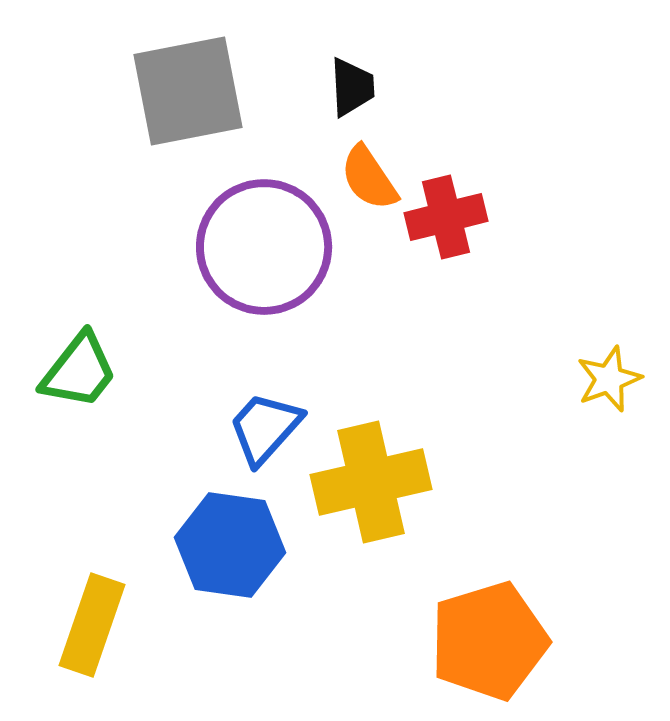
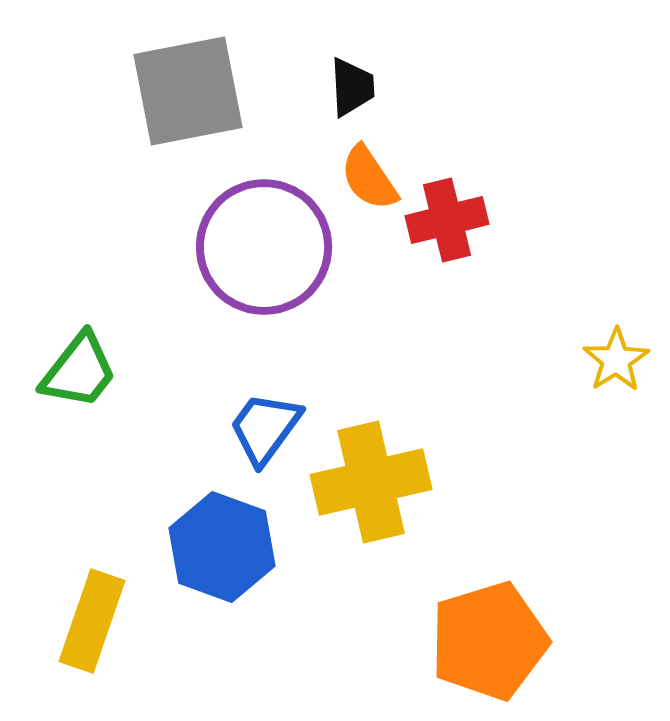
red cross: moved 1 px right, 3 px down
yellow star: moved 7 px right, 19 px up; rotated 12 degrees counterclockwise
blue trapezoid: rotated 6 degrees counterclockwise
blue hexagon: moved 8 px left, 2 px down; rotated 12 degrees clockwise
yellow rectangle: moved 4 px up
